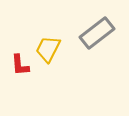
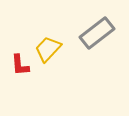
yellow trapezoid: rotated 16 degrees clockwise
